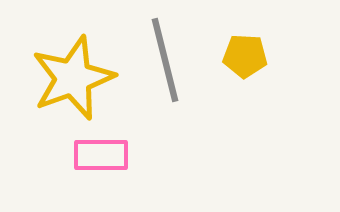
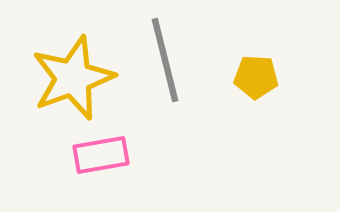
yellow pentagon: moved 11 px right, 21 px down
pink rectangle: rotated 10 degrees counterclockwise
